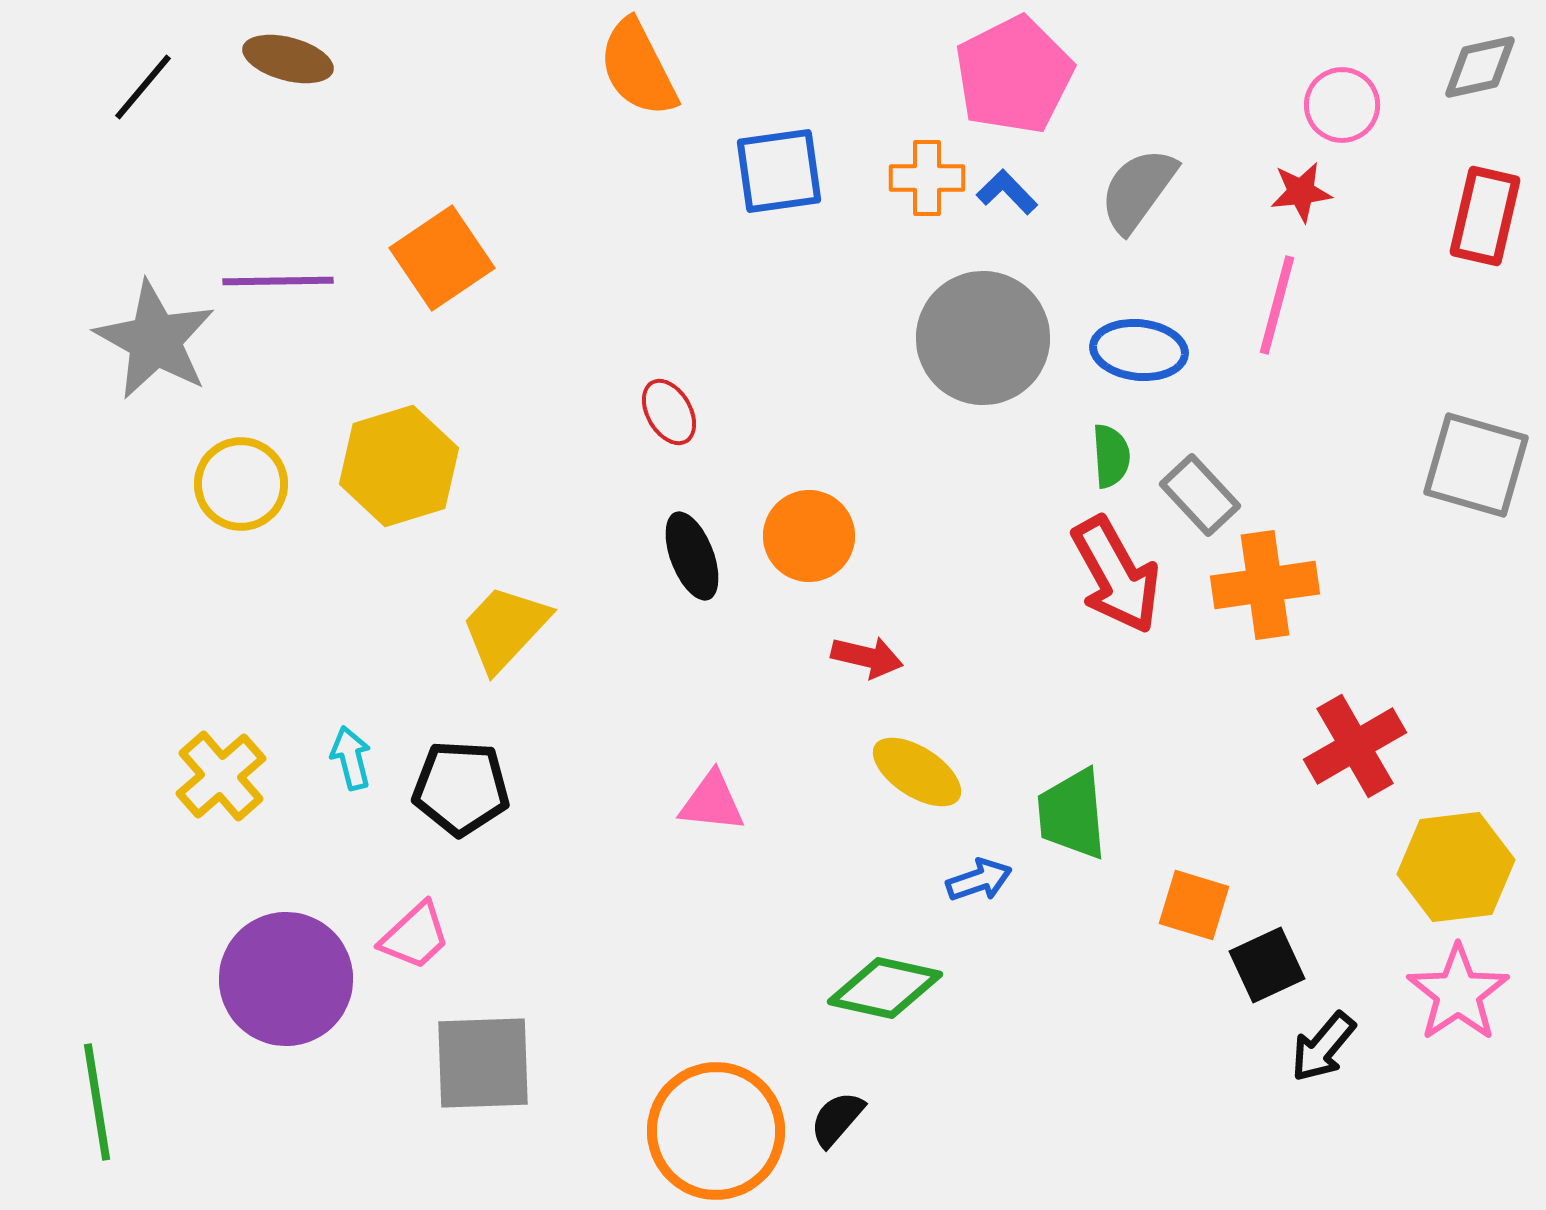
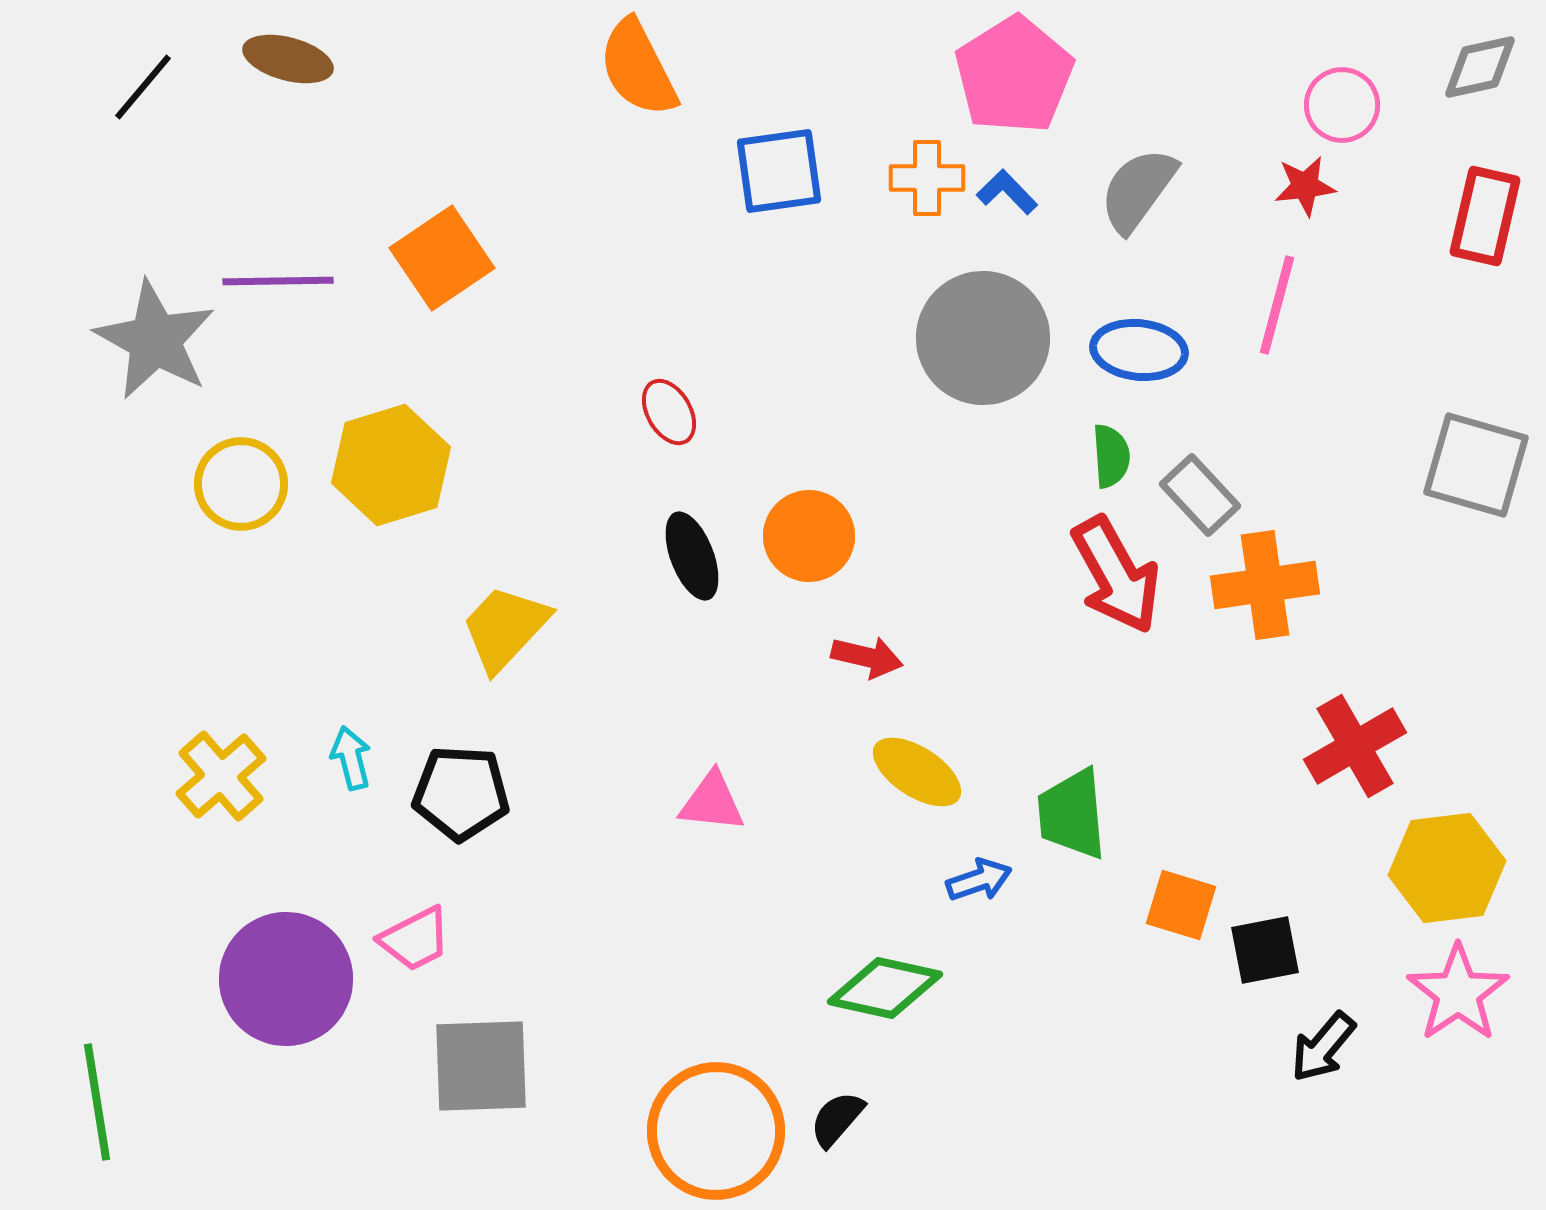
pink pentagon at (1014, 75): rotated 5 degrees counterclockwise
red star at (1301, 192): moved 4 px right, 6 px up
yellow hexagon at (399, 466): moved 8 px left, 1 px up
black pentagon at (461, 788): moved 5 px down
yellow hexagon at (1456, 867): moved 9 px left, 1 px down
orange square at (1194, 905): moved 13 px left
pink trapezoid at (415, 936): moved 3 px down; rotated 16 degrees clockwise
black square at (1267, 965): moved 2 px left, 15 px up; rotated 14 degrees clockwise
gray square at (483, 1063): moved 2 px left, 3 px down
